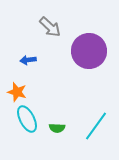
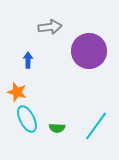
gray arrow: rotated 50 degrees counterclockwise
blue arrow: rotated 98 degrees clockwise
